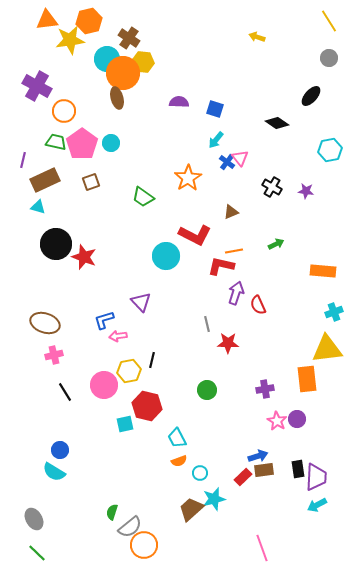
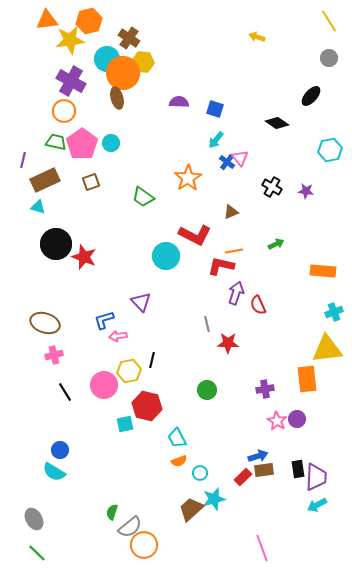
purple cross at (37, 86): moved 34 px right, 5 px up
